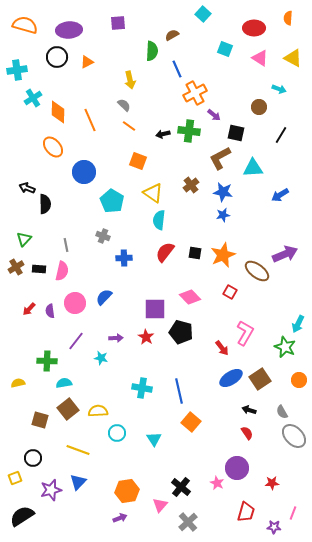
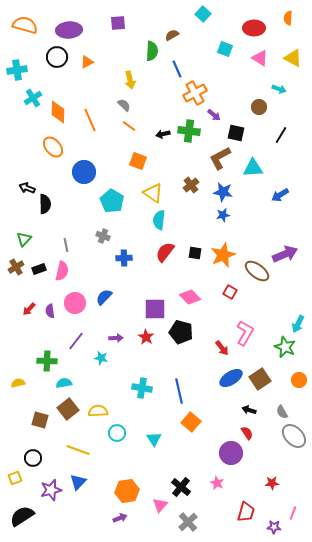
black rectangle at (39, 269): rotated 24 degrees counterclockwise
purple circle at (237, 468): moved 6 px left, 15 px up
